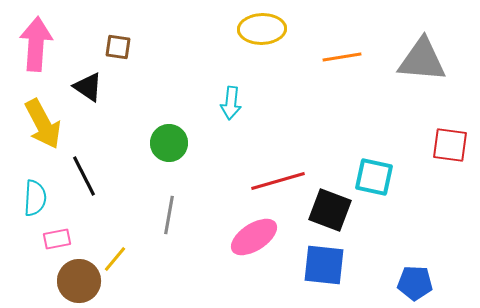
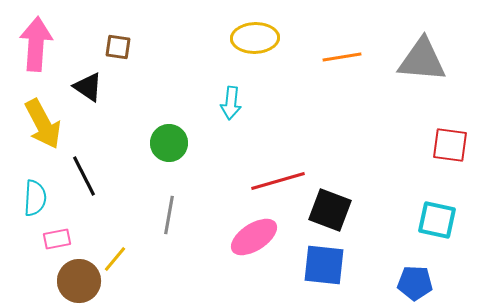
yellow ellipse: moved 7 px left, 9 px down
cyan square: moved 63 px right, 43 px down
